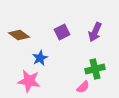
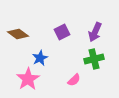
brown diamond: moved 1 px left, 1 px up
green cross: moved 1 px left, 10 px up
pink star: moved 1 px left, 2 px up; rotated 30 degrees clockwise
pink semicircle: moved 9 px left, 7 px up
